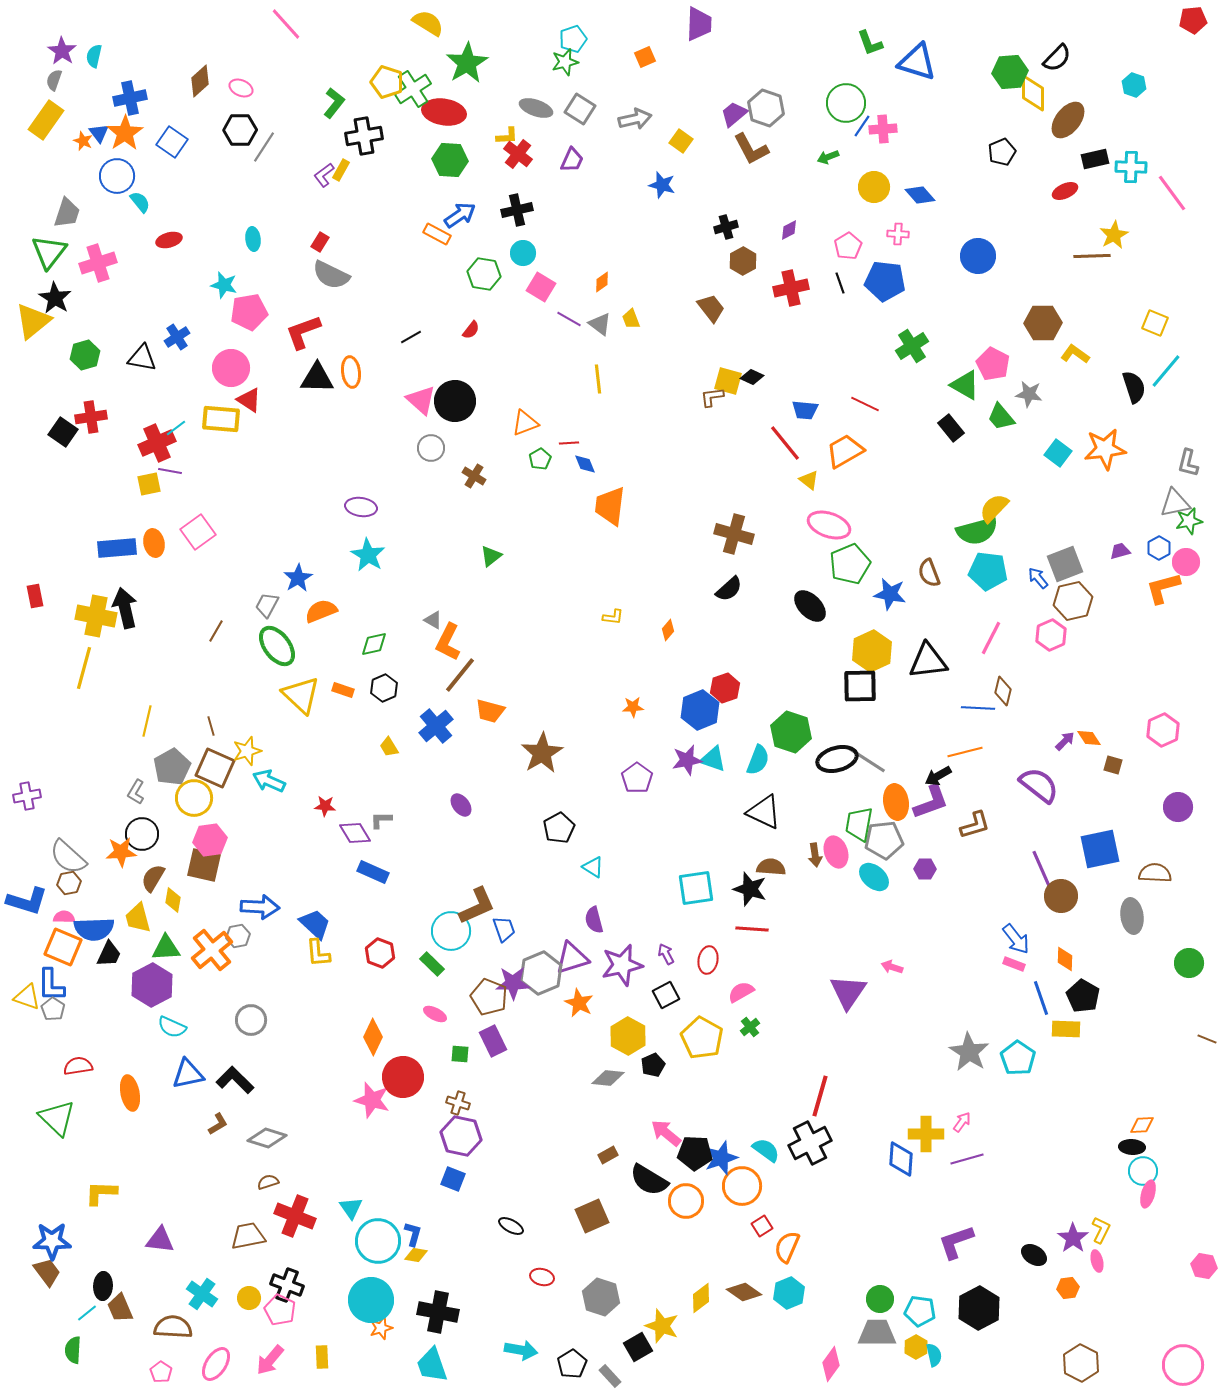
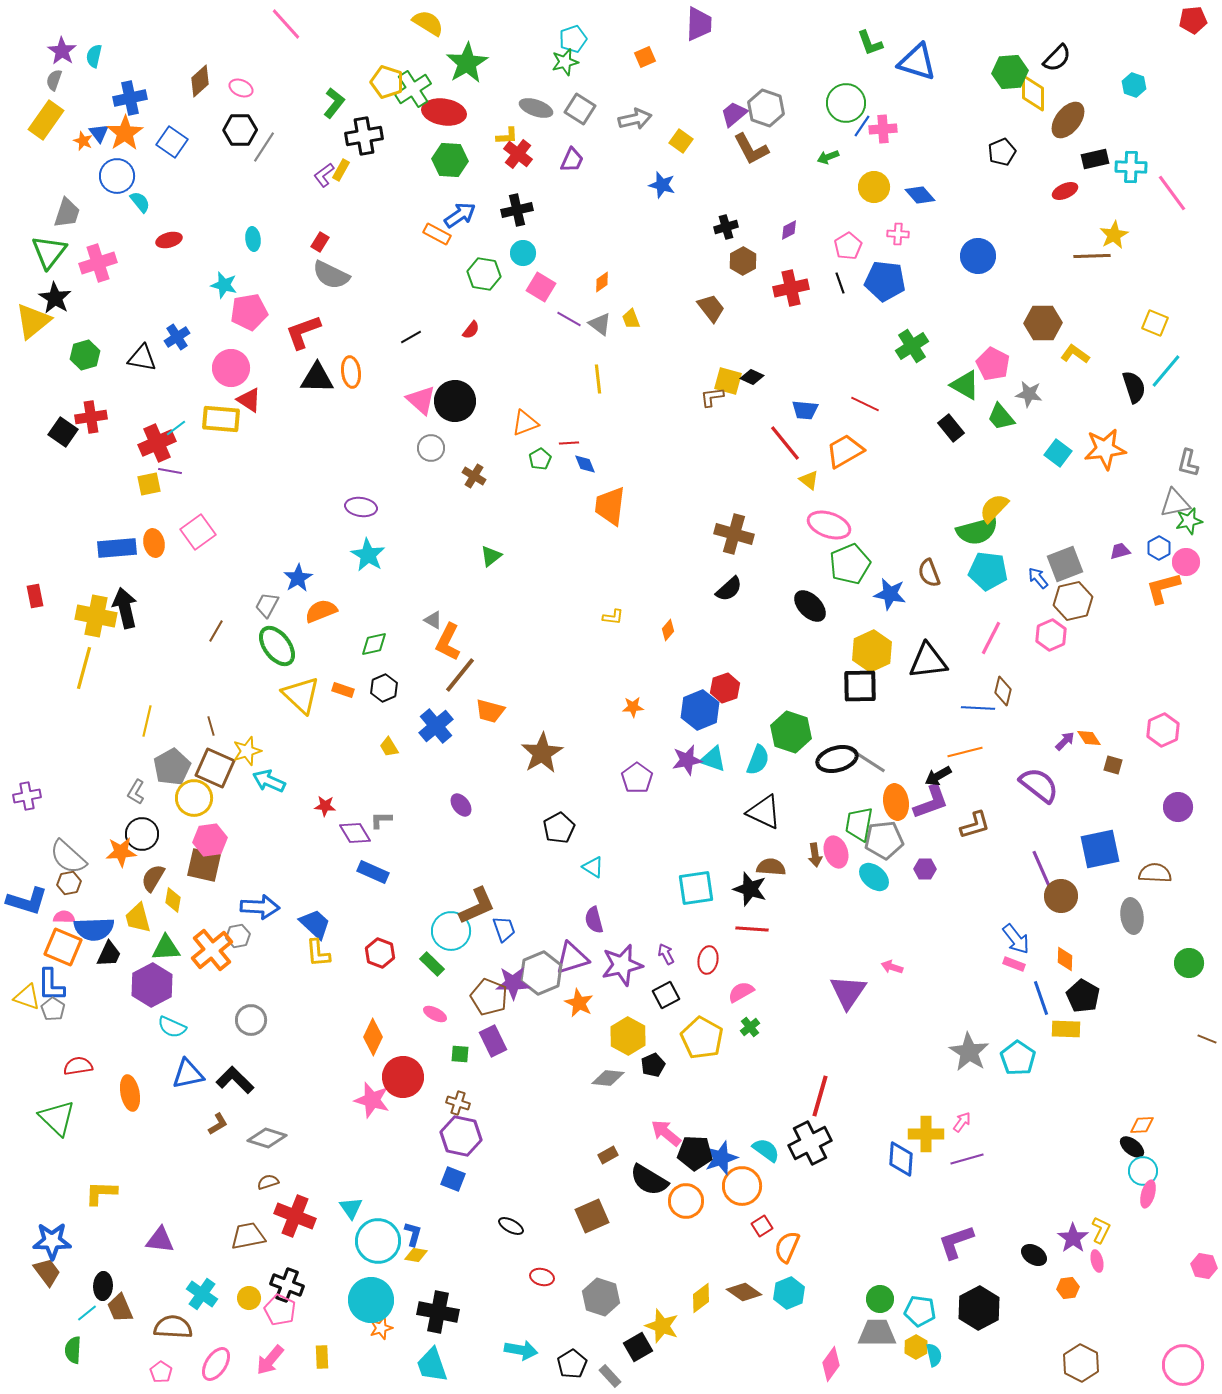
black ellipse at (1132, 1147): rotated 35 degrees clockwise
